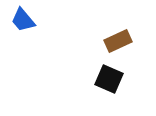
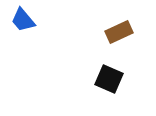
brown rectangle: moved 1 px right, 9 px up
